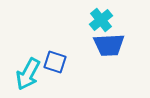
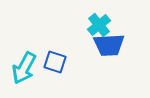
cyan cross: moved 2 px left, 5 px down
cyan arrow: moved 4 px left, 6 px up
